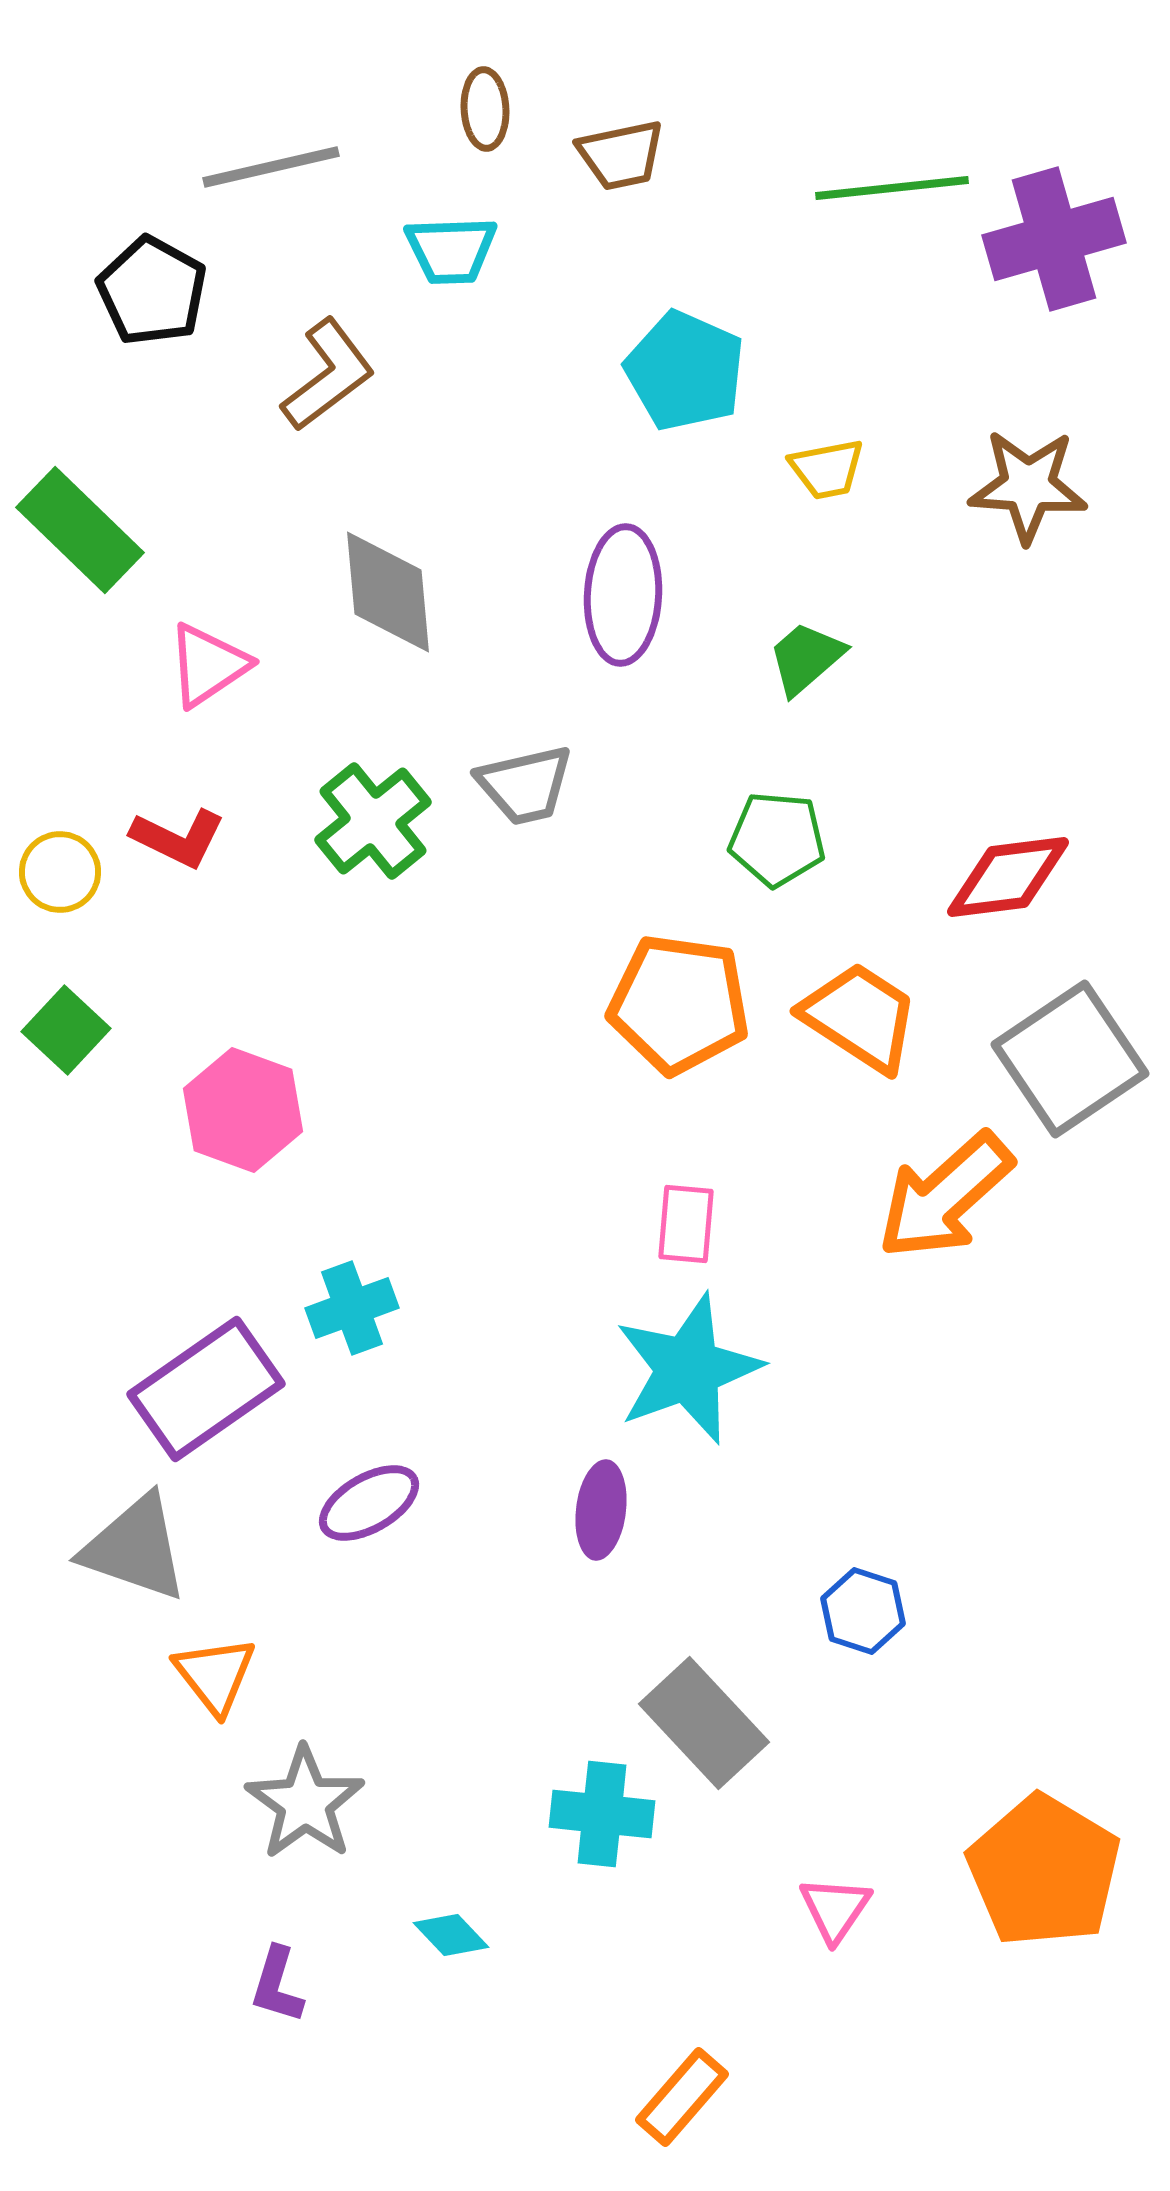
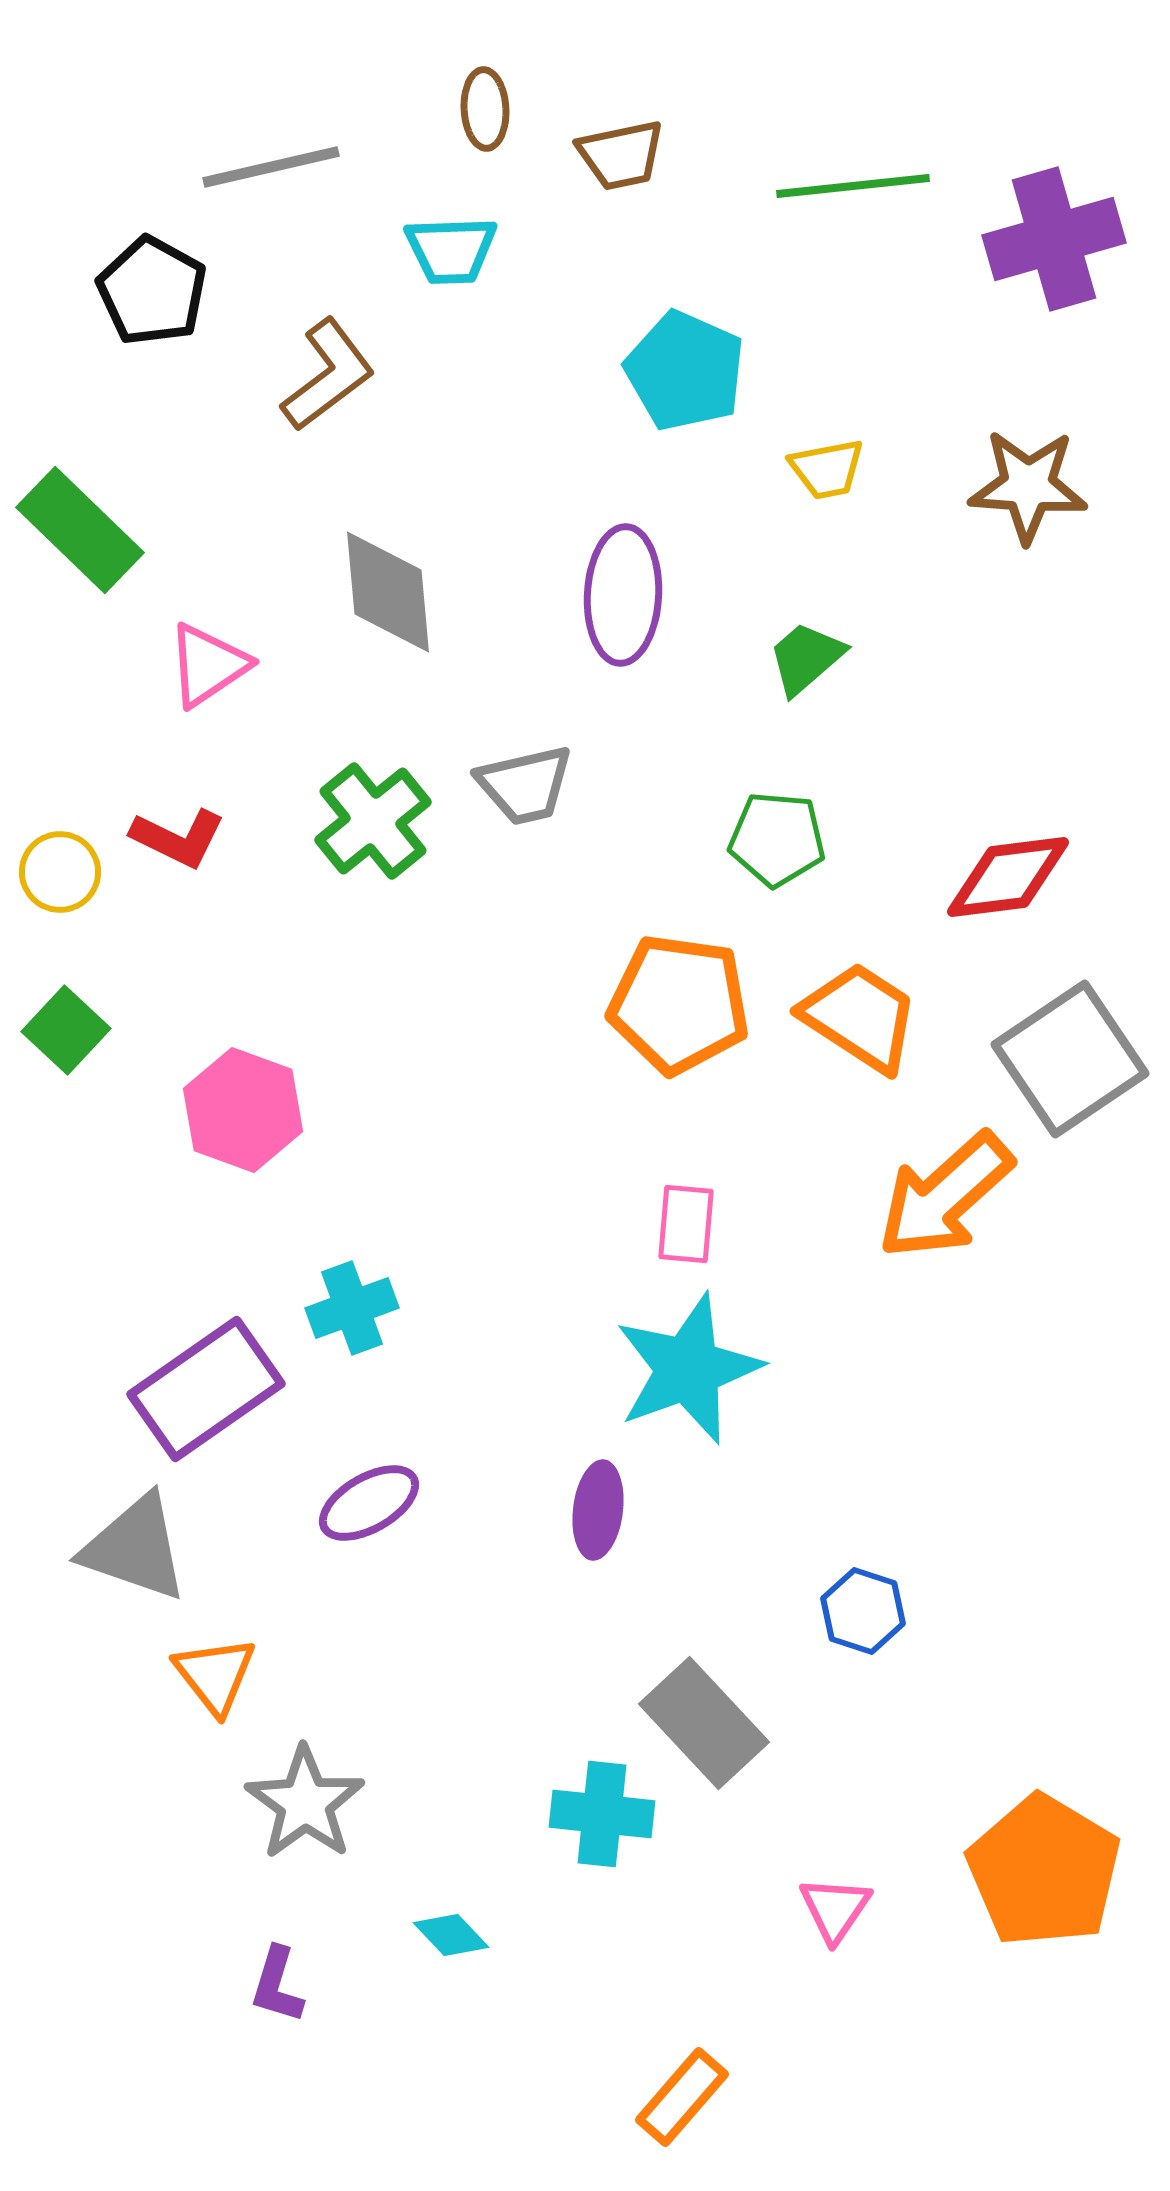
green line at (892, 188): moved 39 px left, 2 px up
purple ellipse at (601, 1510): moved 3 px left
